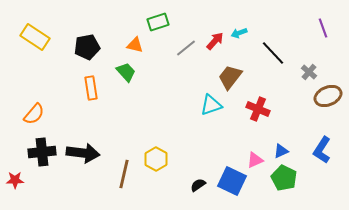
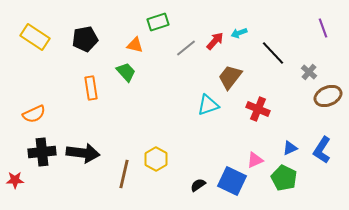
black pentagon: moved 2 px left, 8 px up
cyan triangle: moved 3 px left
orange semicircle: rotated 25 degrees clockwise
blue triangle: moved 9 px right, 3 px up
